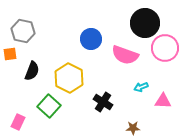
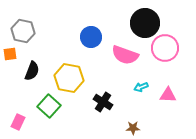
blue circle: moved 2 px up
yellow hexagon: rotated 16 degrees counterclockwise
pink triangle: moved 5 px right, 6 px up
